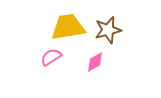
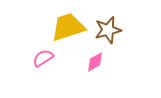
yellow trapezoid: rotated 9 degrees counterclockwise
pink semicircle: moved 8 px left, 1 px down
